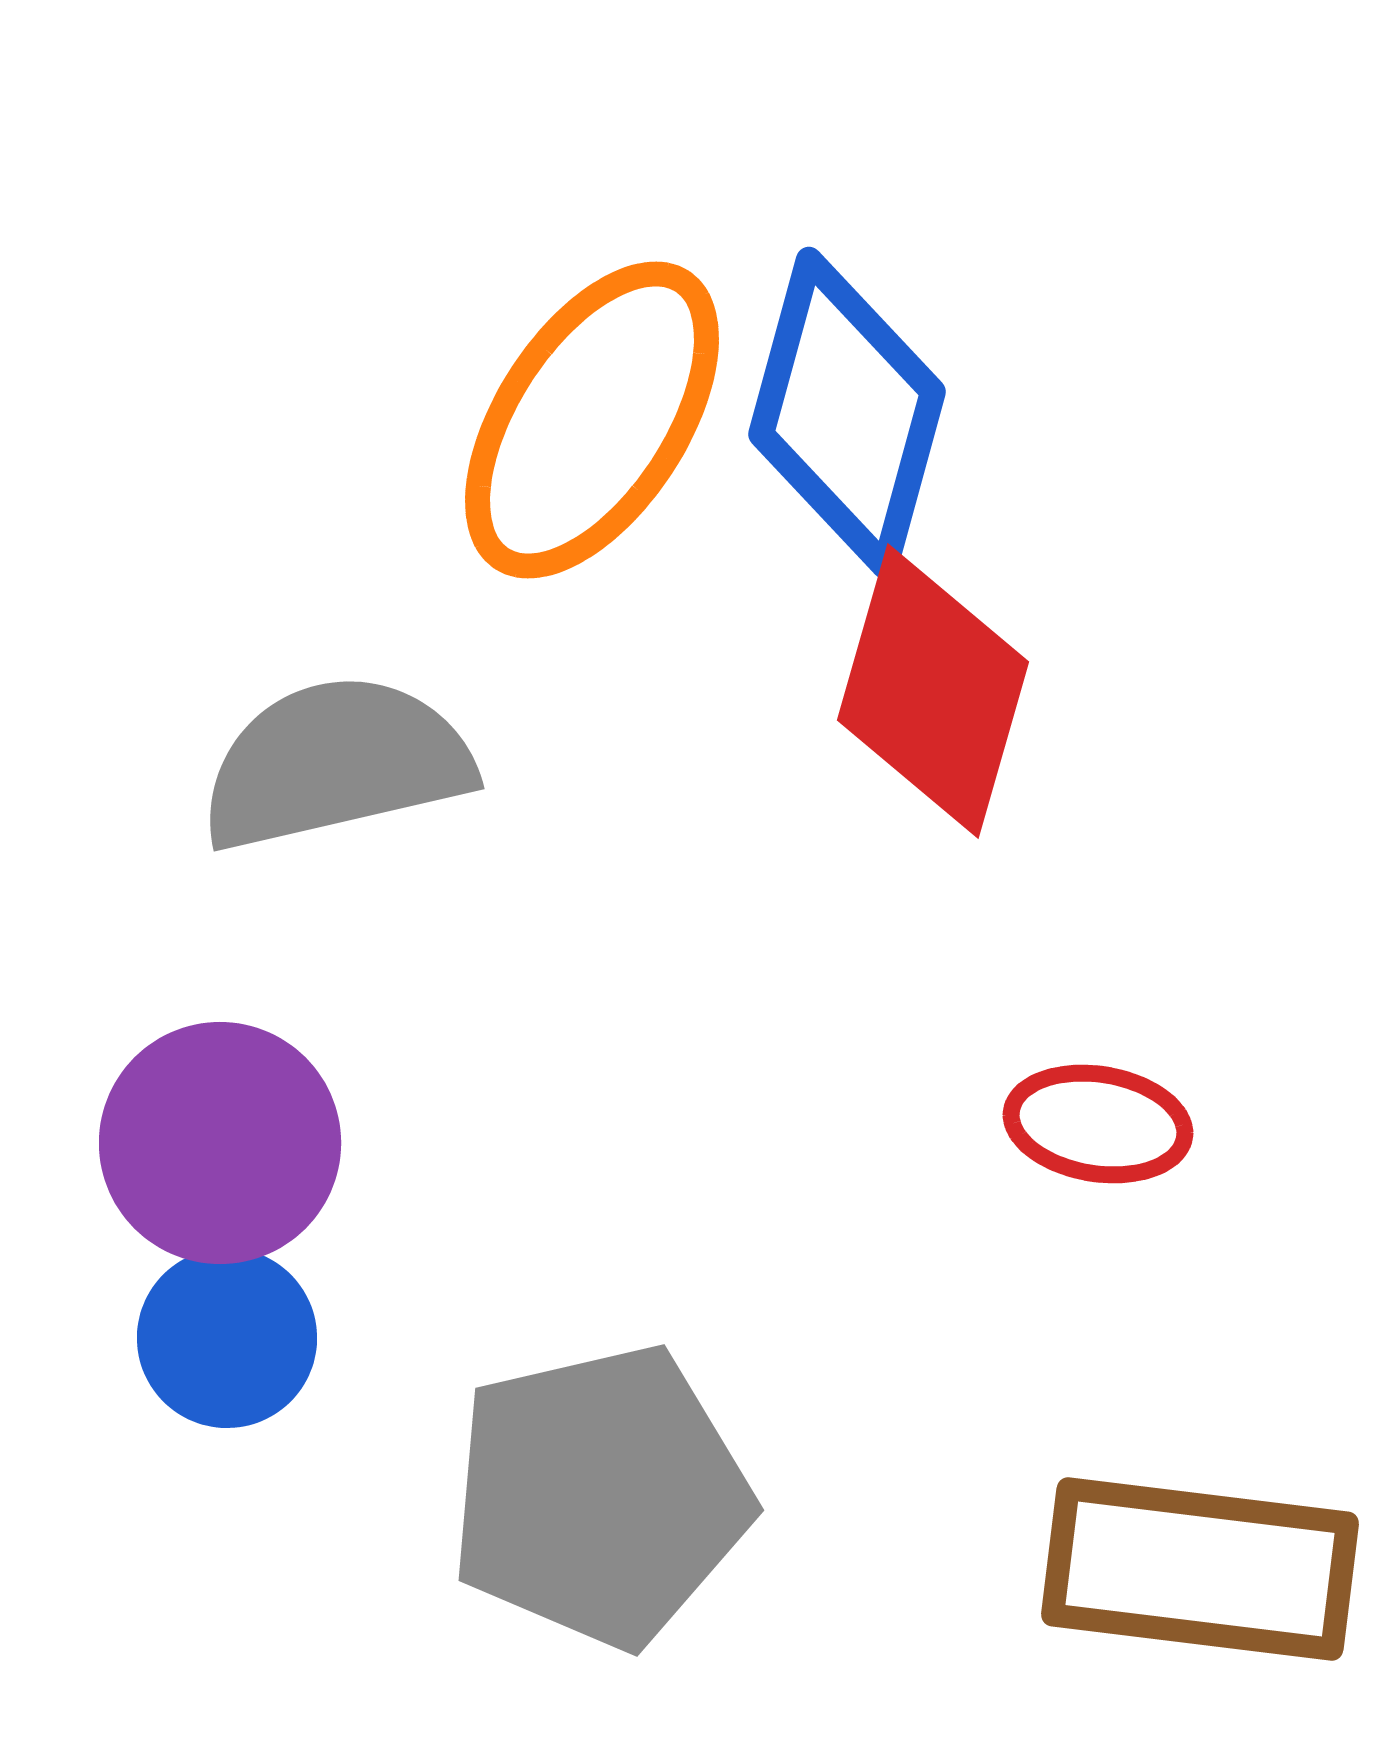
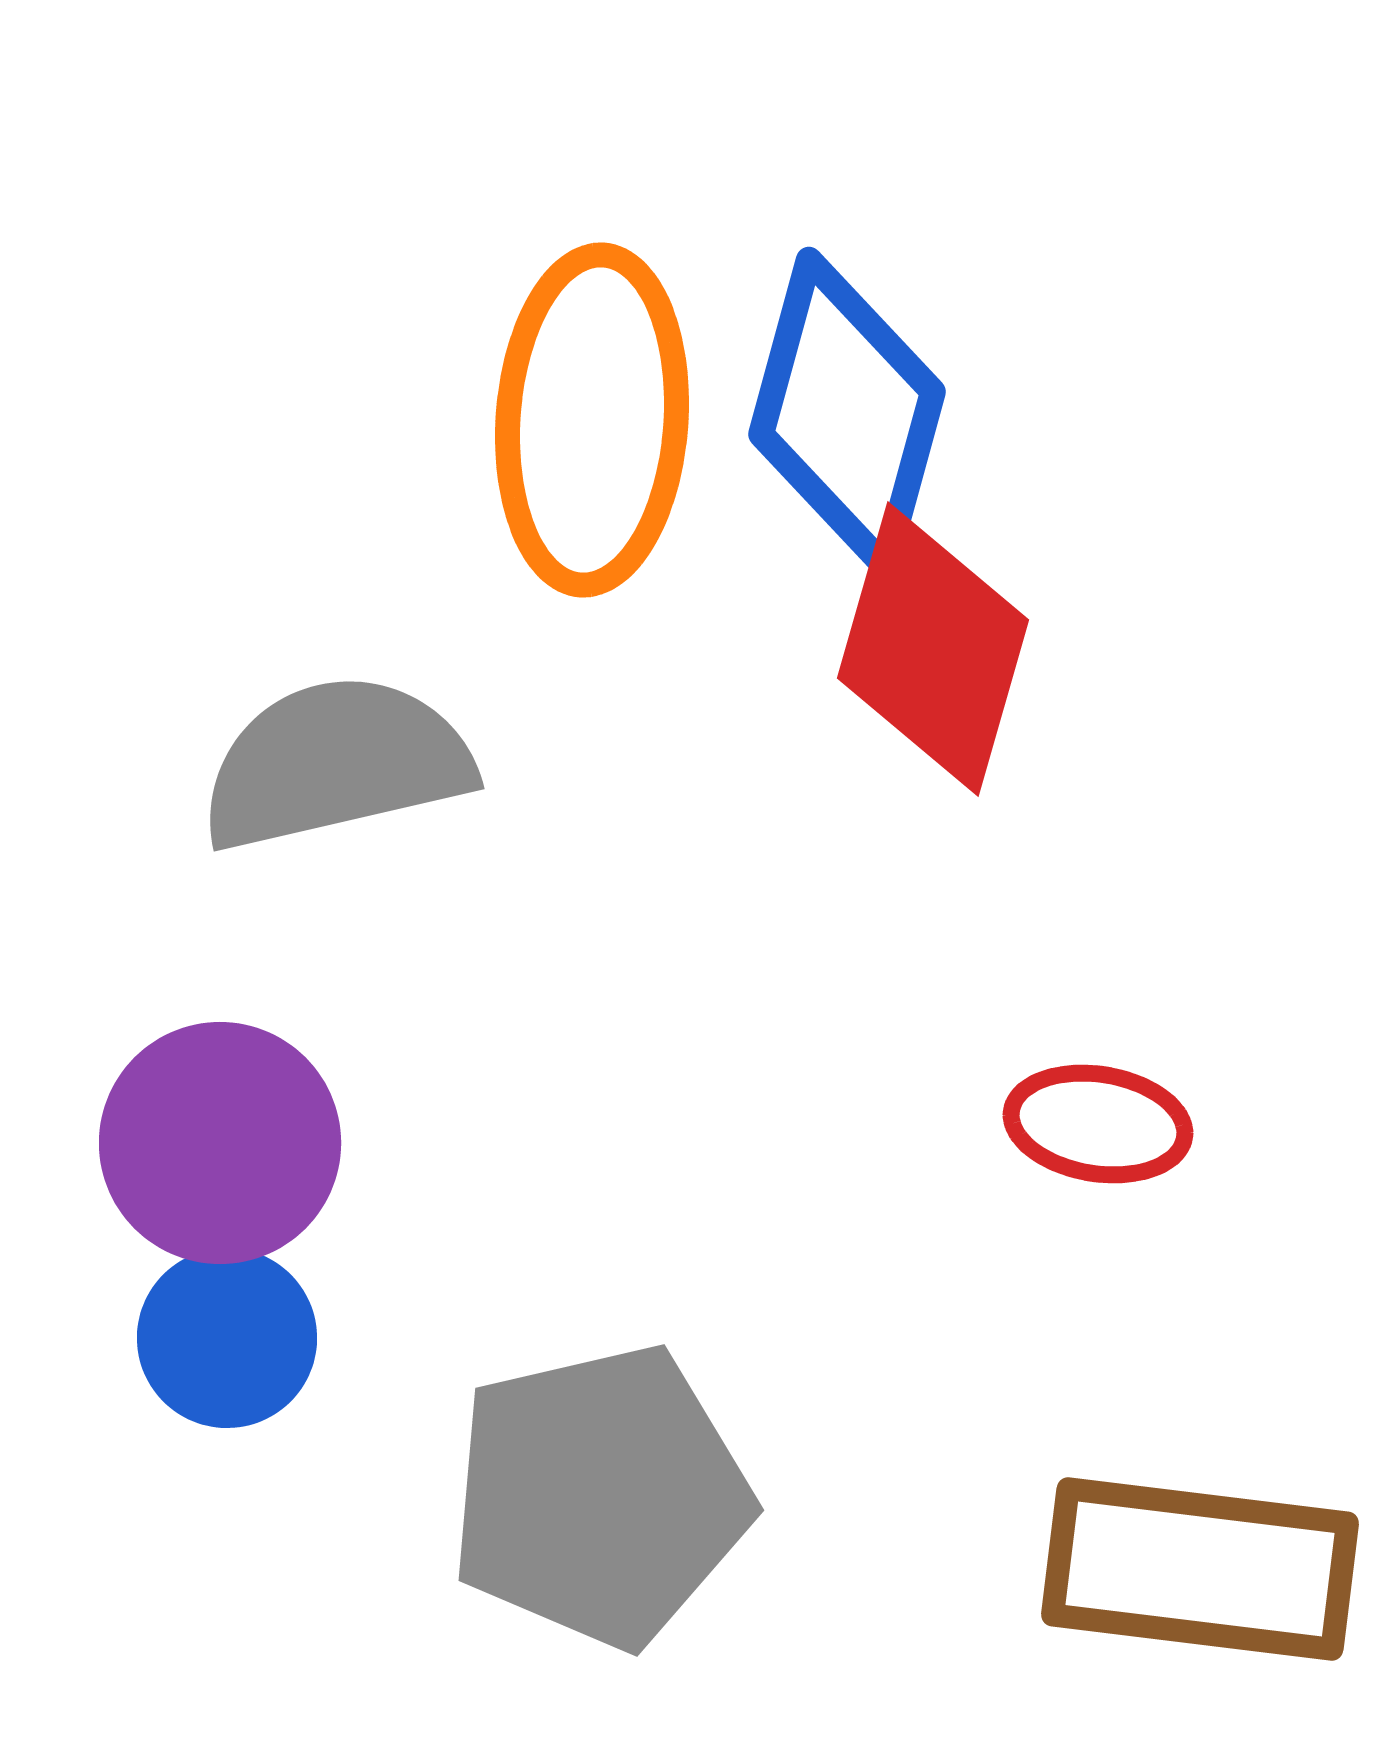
orange ellipse: rotated 29 degrees counterclockwise
red diamond: moved 42 px up
